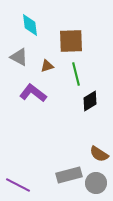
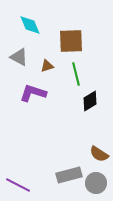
cyan diamond: rotated 15 degrees counterclockwise
purple L-shape: rotated 20 degrees counterclockwise
